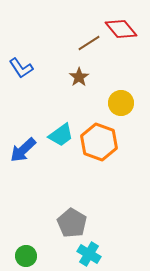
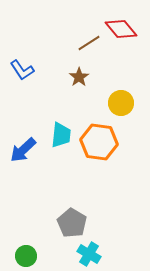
blue L-shape: moved 1 px right, 2 px down
cyan trapezoid: rotated 48 degrees counterclockwise
orange hexagon: rotated 12 degrees counterclockwise
